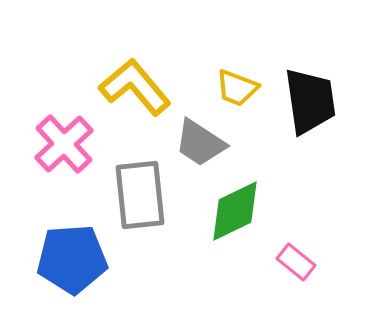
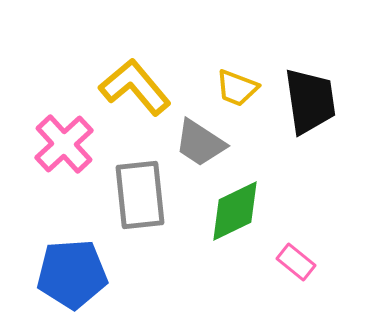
blue pentagon: moved 15 px down
